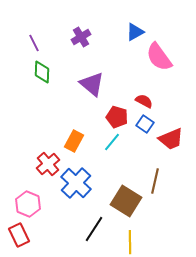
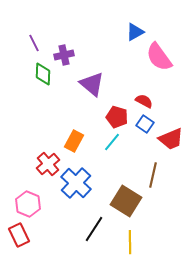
purple cross: moved 17 px left, 18 px down; rotated 18 degrees clockwise
green diamond: moved 1 px right, 2 px down
brown line: moved 2 px left, 6 px up
